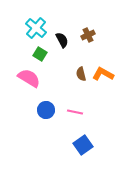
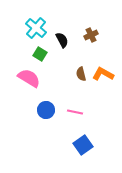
brown cross: moved 3 px right
